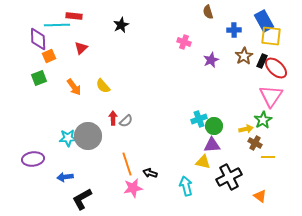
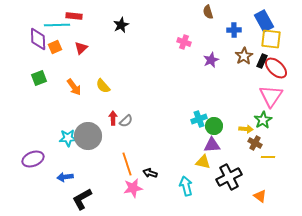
yellow square: moved 3 px down
orange square: moved 6 px right, 9 px up
yellow arrow: rotated 16 degrees clockwise
purple ellipse: rotated 15 degrees counterclockwise
